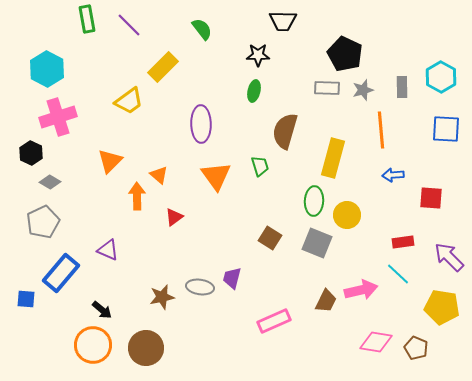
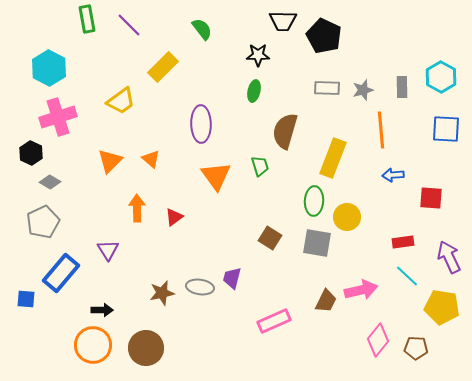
black pentagon at (345, 54): moved 21 px left, 18 px up
cyan hexagon at (47, 69): moved 2 px right, 1 px up
yellow trapezoid at (129, 101): moved 8 px left
yellow rectangle at (333, 158): rotated 6 degrees clockwise
orange triangle at (159, 175): moved 8 px left, 16 px up
orange arrow at (137, 196): moved 12 px down
yellow circle at (347, 215): moved 2 px down
gray square at (317, 243): rotated 12 degrees counterclockwise
purple triangle at (108, 250): rotated 35 degrees clockwise
purple arrow at (449, 257): rotated 20 degrees clockwise
cyan line at (398, 274): moved 9 px right, 2 px down
brown star at (162, 297): moved 4 px up
black arrow at (102, 310): rotated 40 degrees counterclockwise
pink diamond at (376, 342): moved 2 px right, 2 px up; rotated 60 degrees counterclockwise
brown pentagon at (416, 348): rotated 20 degrees counterclockwise
